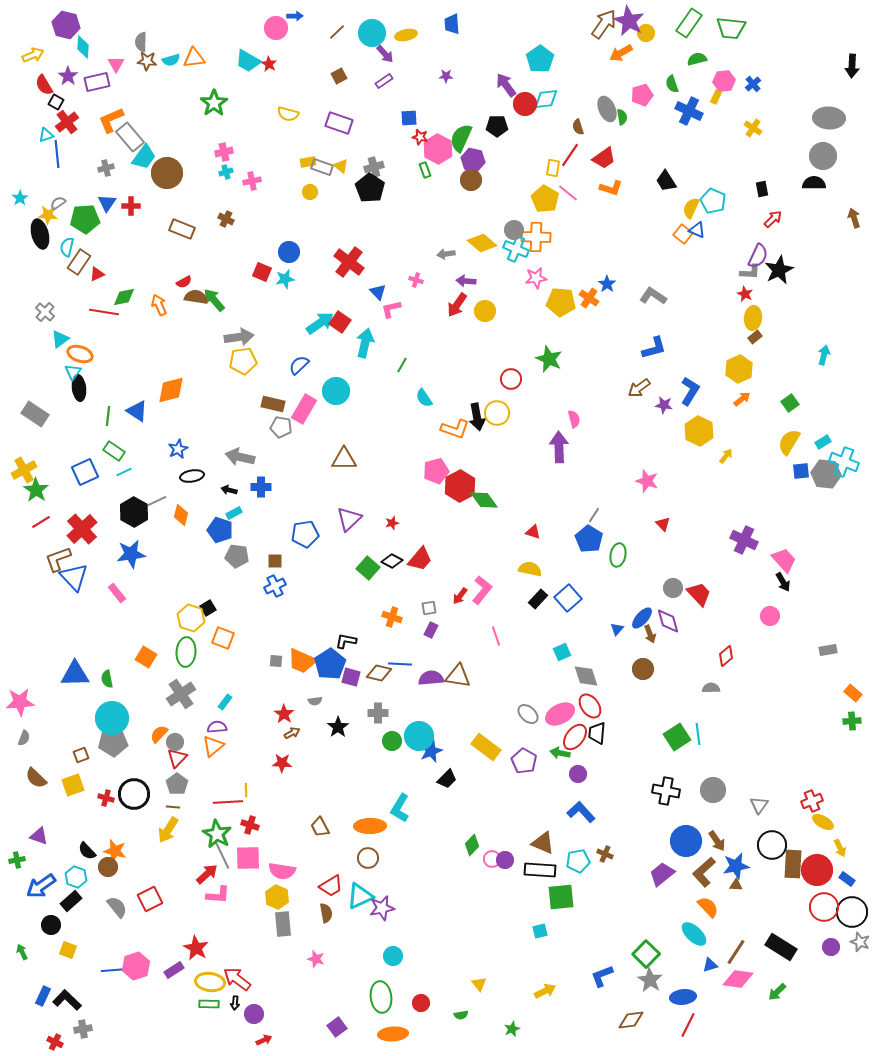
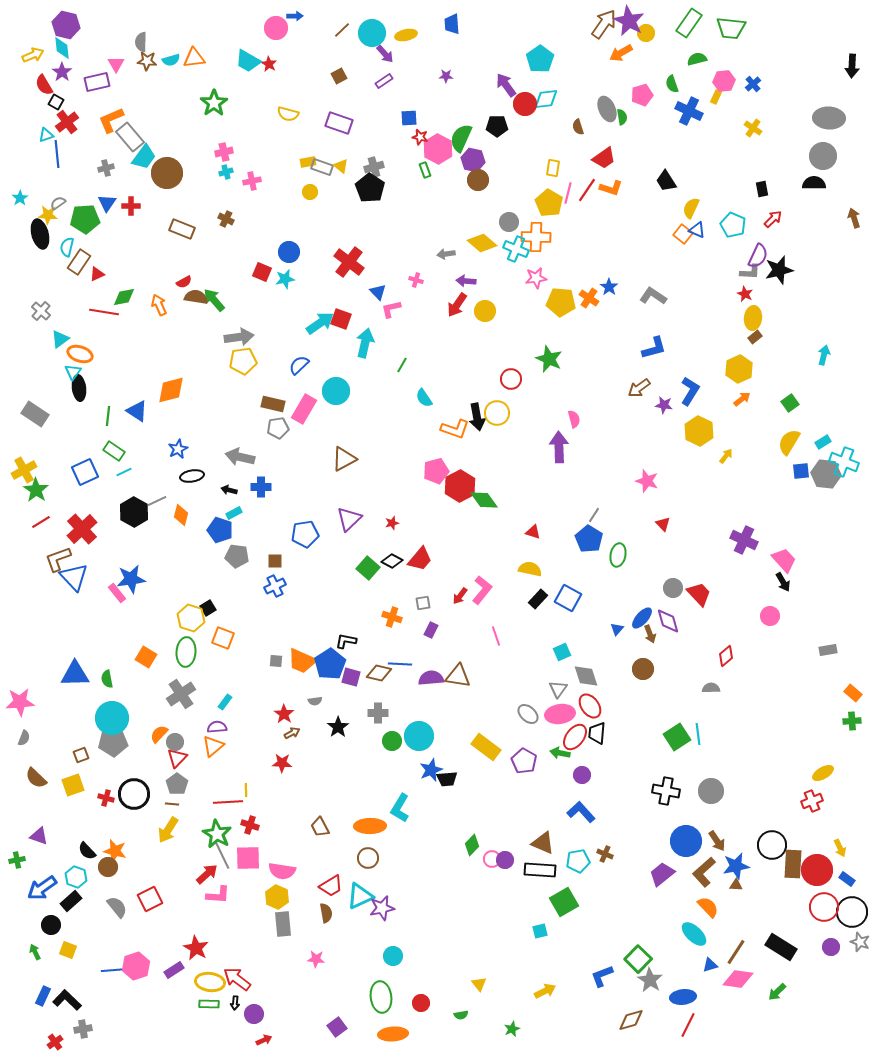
brown line at (337, 32): moved 5 px right, 2 px up
cyan diamond at (83, 47): moved 21 px left, 1 px down; rotated 10 degrees counterclockwise
purple star at (68, 76): moved 6 px left, 4 px up
red line at (570, 155): moved 17 px right, 35 px down
brown circle at (471, 180): moved 7 px right
pink line at (568, 193): rotated 65 degrees clockwise
yellow pentagon at (545, 199): moved 4 px right, 4 px down
cyan pentagon at (713, 201): moved 20 px right, 24 px down
gray circle at (514, 230): moved 5 px left, 8 px up
black star at (779, 270): rotated 12 degrees clockwise
blue star at (607, 284): moved 2 px right, 3 px down
gray cross at (45, 312): moved 4 px left, 1 px up
red square at (340, 322): moved 1 px right, 3 px up; rotated 15 degrees counterclockwise
gray pentagon at (281, 427): moved 3 px left, 1 px down; rotated 20 degrees counterclockwise
brown triangle at (344, 459): rotated 28 degrees counterclockwise
blue star at (131, 554): moved 25 px down
blue square at (568, 598): rotated 20 degrees counterclockwise
gray square at (429, 608): moved 6 px left, 5 px up
pink ellipse at (560, 714): rotated 20 degrees clockwise
blue star at (431, 751): moved 19 px down
purple circle at (578, 774): moved 4 px right, 1 px down
black trapezoid at (447, 779): rotated 40 degrees clockwise
gray circle at (713, 790): moved 2 px left, 1 px down
gray triangle at (759, 805): moved 201 px left, 116 px up
brown line at (173, 807): moved 1 px left, 3 px up
yellow ellipse at (823, 822): moved 49 px up; rotated 60 degrees counterclockwise
blue arrow at (41, 886): moved 1 px right, 2 px down
green square at (561, 897): moved 3 px right, 5 px down; rotated 24 degrees counterclockwise
green arrow at (22, 952): moved 13 px right
green square at (646, 954): moved 8 px left, 5 px down
pink star at (316, 959): rotated 12 degrees counterclockwise
brown diamond at (631, 1020): rotated 8 degrees counterclockwise
red cross at (55, 1042): rotated 28 degrees clockwise
